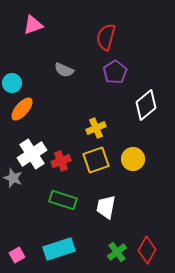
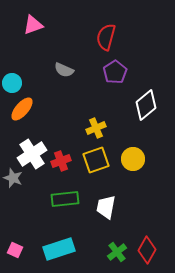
green rectangle: moved 2 px right, 1 px up; rotated 24 degrees counterclockwise
pink square: moved 2 px left, 5 px up; rotated 35 degrees counterclockwise
